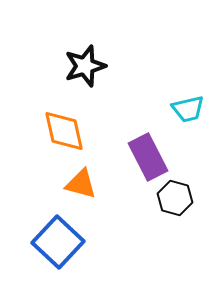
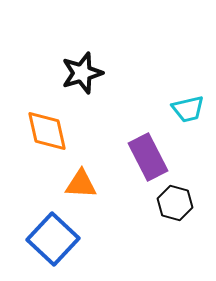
black star: moved 3 px left, 7 px down
orange diamond: moved 17 px left
orange triangle: rotated 12 degrees counterclockwise
black hexagon: moved 5 px down
blue square: moved 5 px left, 3 px up
